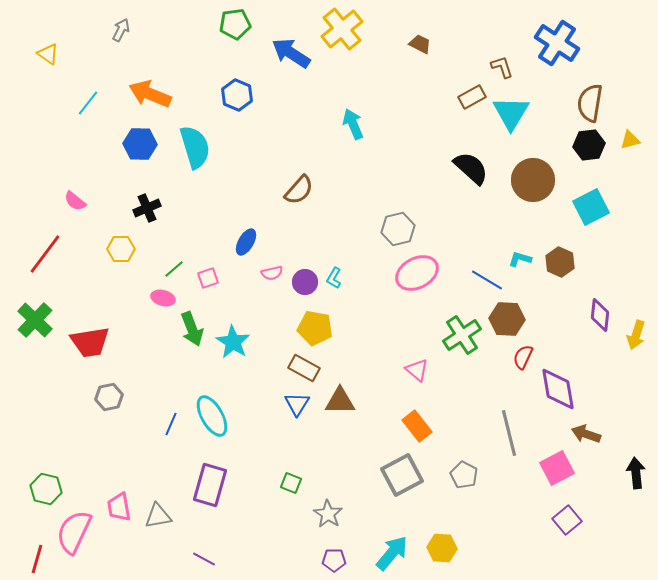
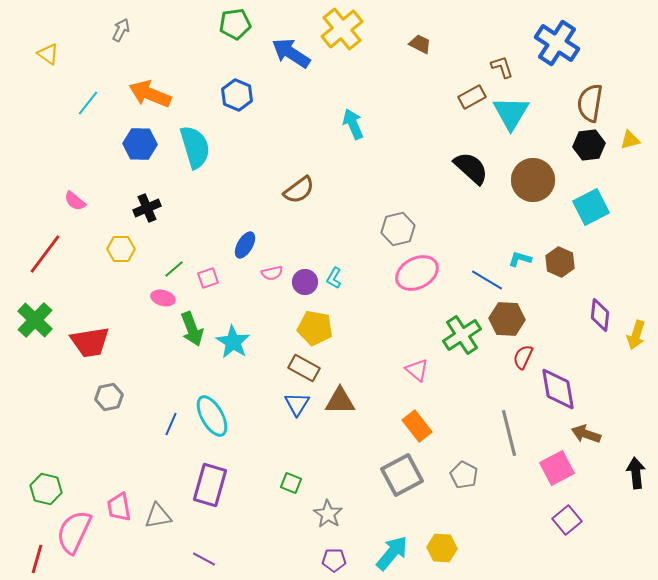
brown semicircle at (299, 190): rotated 12 degrees clockwise
blue ellipse at (246, 242): moved 1 px left, 3 px down
